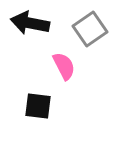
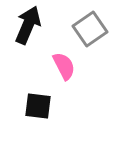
black arrow: moved 2 px left, 2 px down; rotated 102 degrees clockwise
